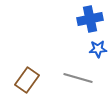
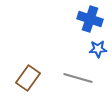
blue cross: rotated 30 degrees clockwise
brown rectangle: moved 1 px right, 2 px up
